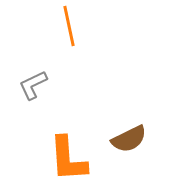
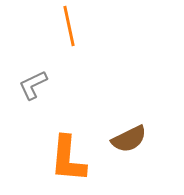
orange L-shape: rotated 9 degrees clockwise
